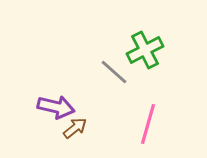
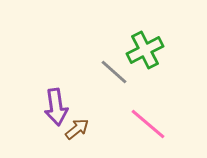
purple arrow: rotated 69 degrees clockwise
pink line: rotated 66 degrees counterclockwise
brown arrow: moved 2 px right, 1 px down
